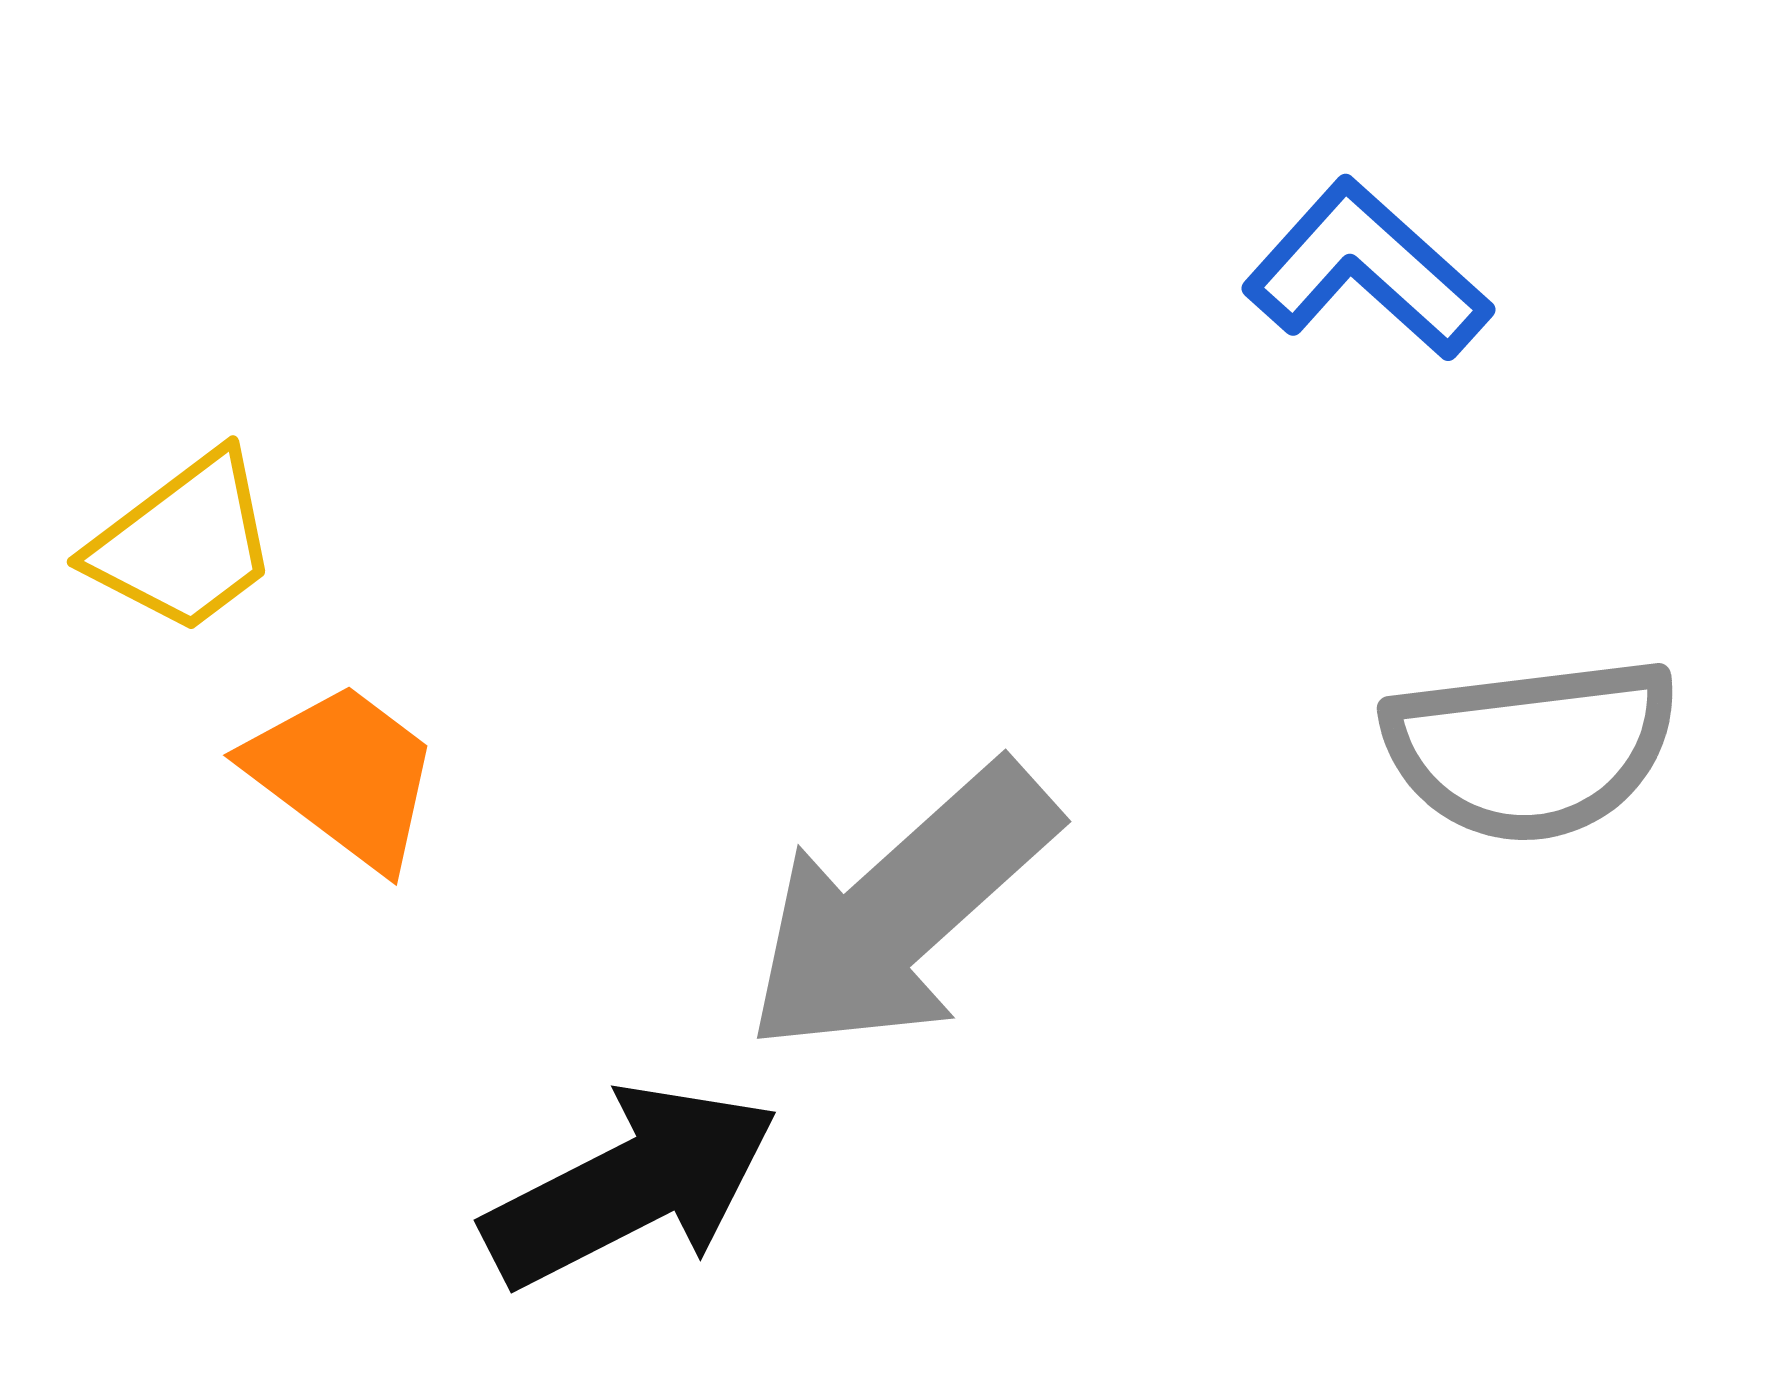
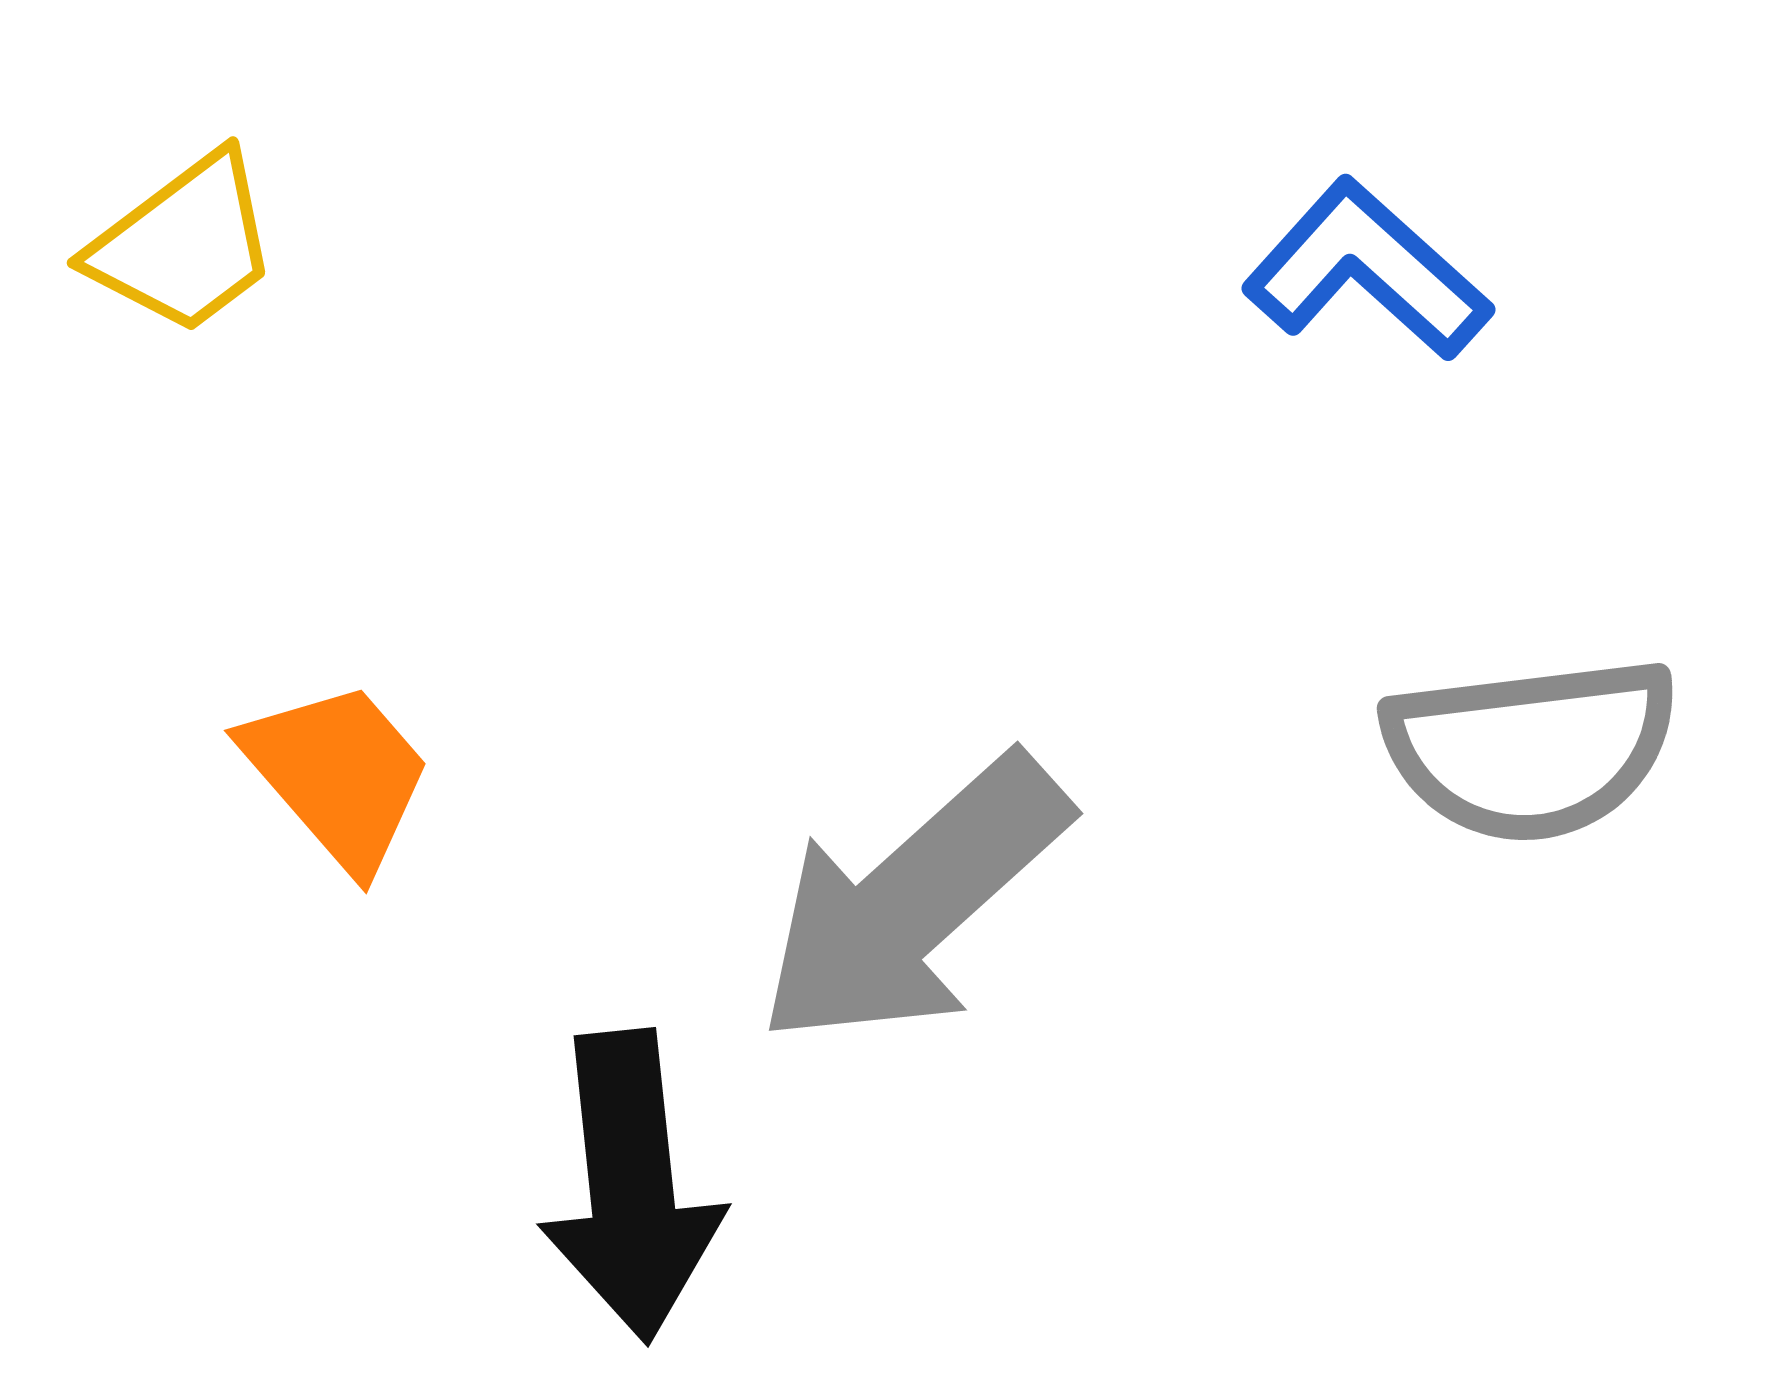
yellow trapezoid: moved 299 px up
orange trapezoid: moved 6 px left; rotated 12 degrees clockwise
gray arrow: moved 12 px right, 8 px up
black arrow: rotated 111 degrees clockwise
